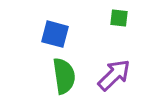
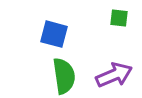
blue square: moved 1 px left
purple arrow: rotated 21 degrees clockwise
